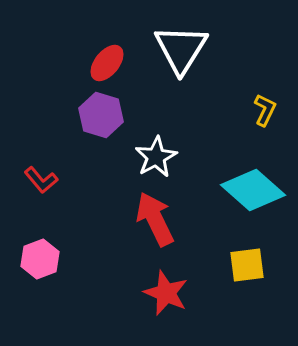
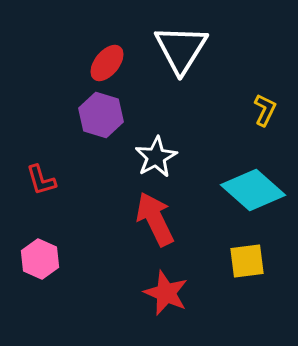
red L-shape: rotated 24 degrees clockwise
pink hexagon: rotated 15 degrees counterclockwise
yellow square: moved 4 px up
